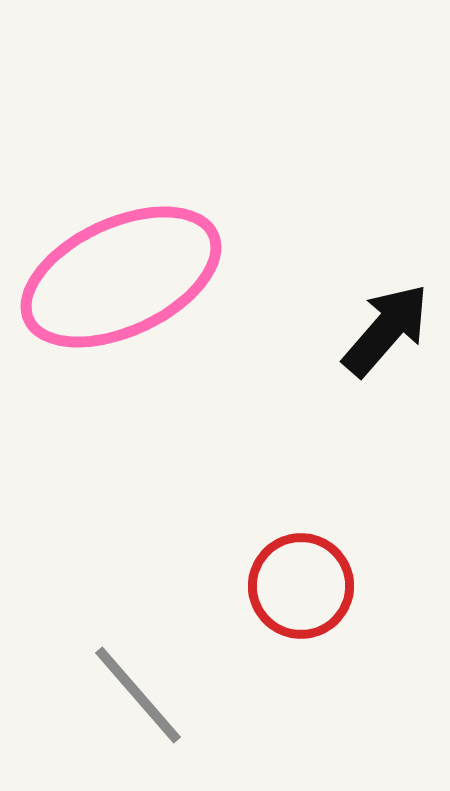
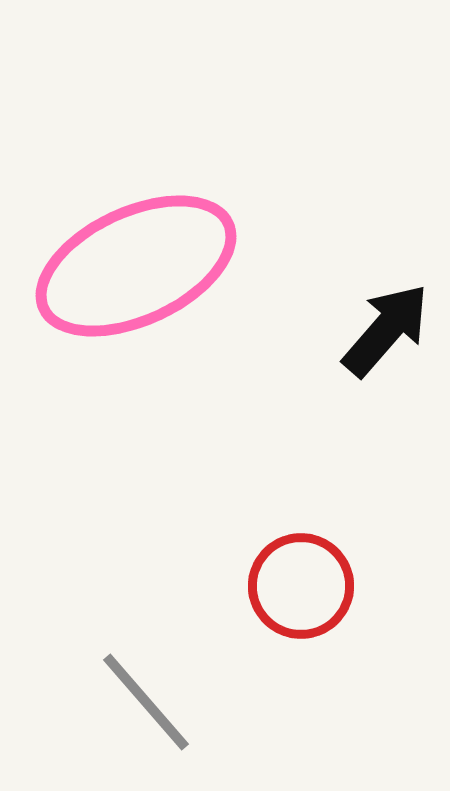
pink ellipse: moved 15 px right, 11 px up
gray line: moved 8 px right, 7 px down
